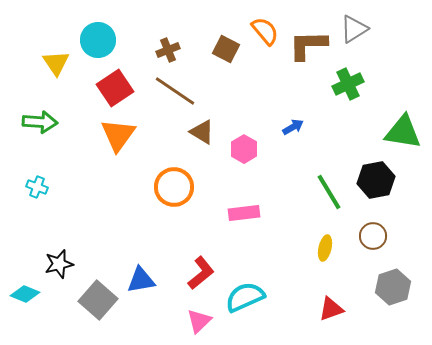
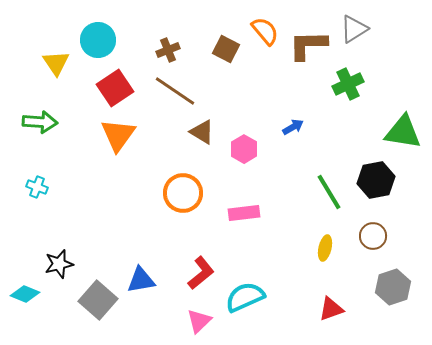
orange circle: moved 9 px right, 6 px down
